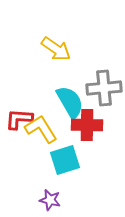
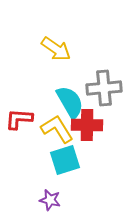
yellow L-shape: moved 16 px right
